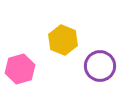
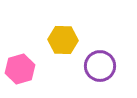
yellow hexagon: rotated 20 degrees counterclockwise
